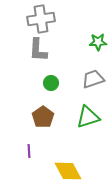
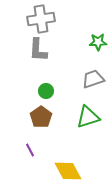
green circle: moved 5 px left, 8 px down
brown pentagon: moved 2 px left
purple line: moved 1 px right, 1 px up; rotated 24 degrees counterclockwise
